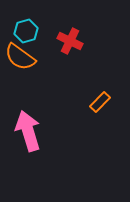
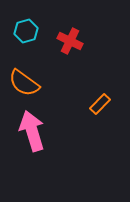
orange semicircle: moved 4 px right, 26 px down
orange rectangle: moved 2 px down
pink arrow: moved 4 px right
